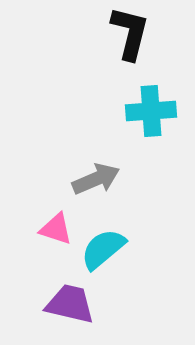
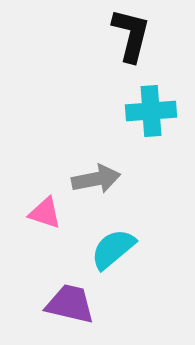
black L-shape: moved 1 px right, 2 px down
gray arrow: rotated 12 degrees clockwise
pink triangle: moved 11 px left, 16 px up
cyan semicircle: moved 10 px right
